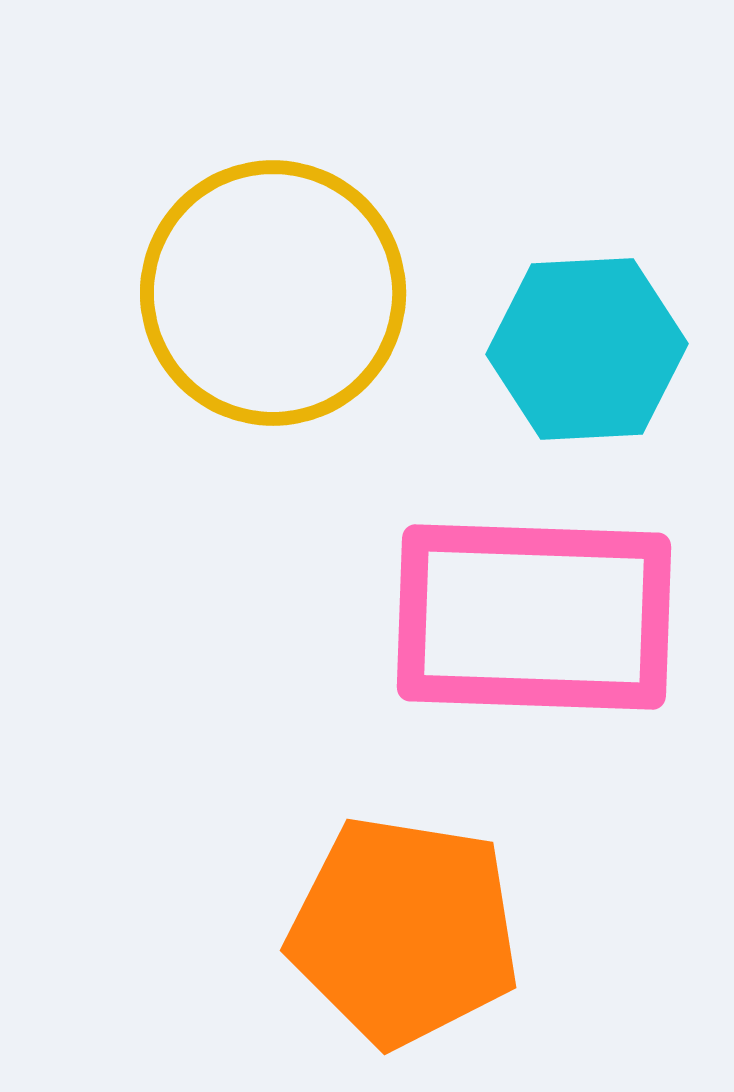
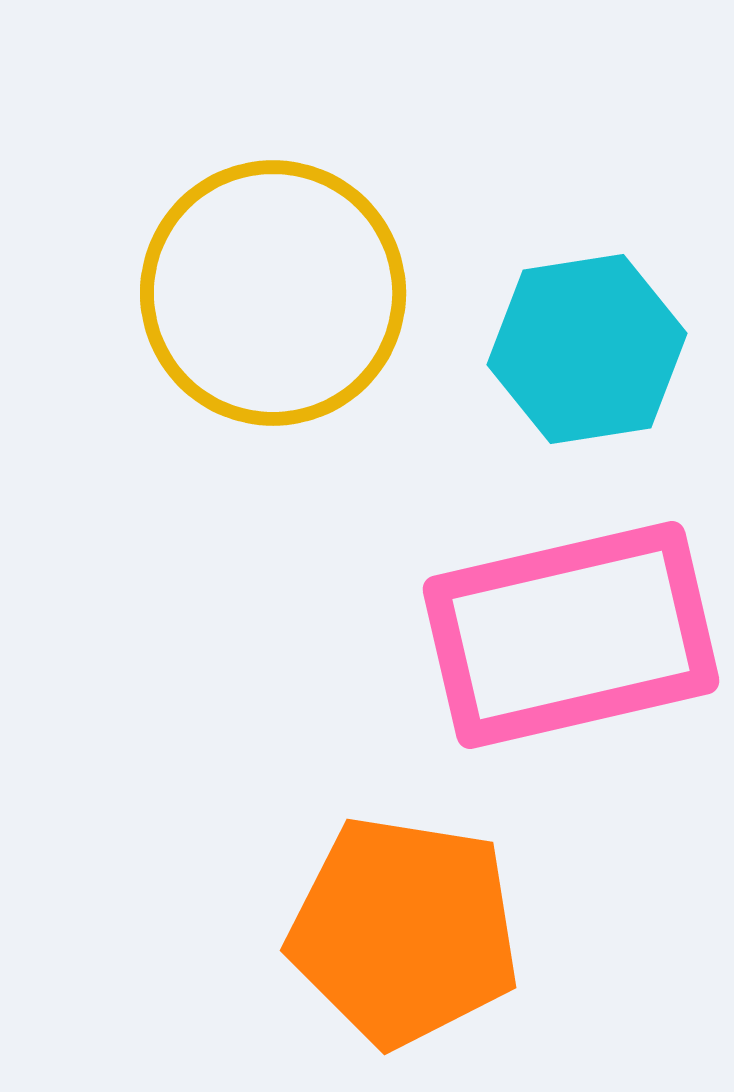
cyan hexagon: rotated 6 degrees counterclockwise
pink rectangle: moved 37 px right, 18 px down; rotated 15 degrees counterclockwise
